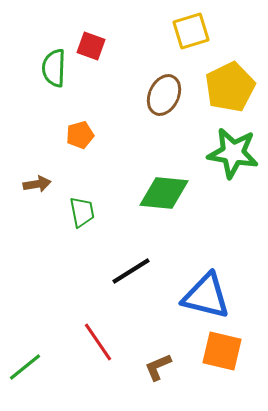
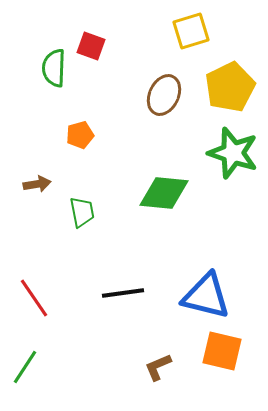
green star: rotated 9 degrees clockwise
black line: moved 8 px left, 22 px down; rotated 24 degrees clockwise
red line: moved 64 px left, 44 px up
green line: rotated 18 degrees counterclockwise
